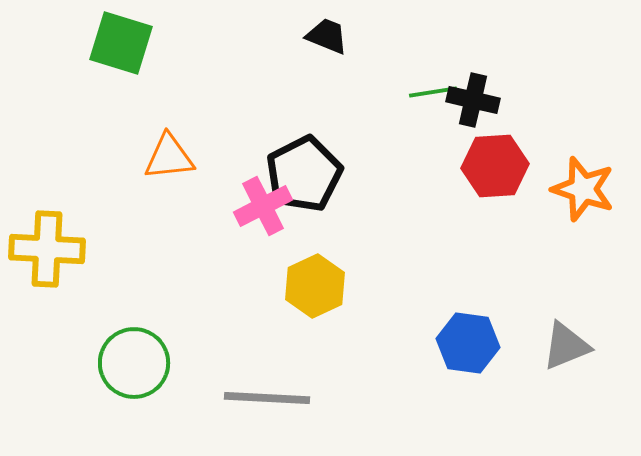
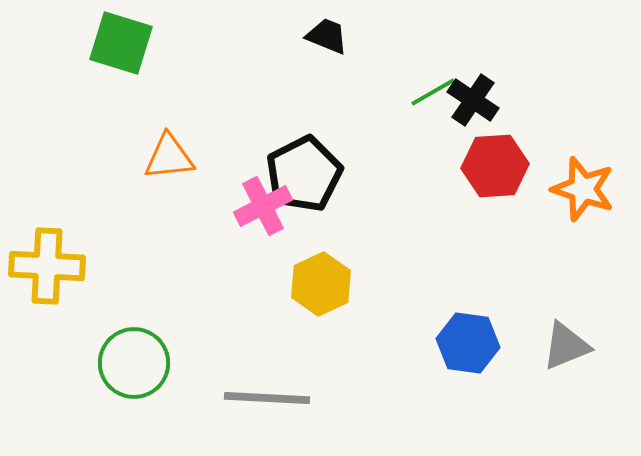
green line: rotated 21 degrees counterclockwise
black cross: rotated 21 degrees clockwise
yellow cross: moved 17 px down
yellow hexagon: moved 6 px right, 2 px up
